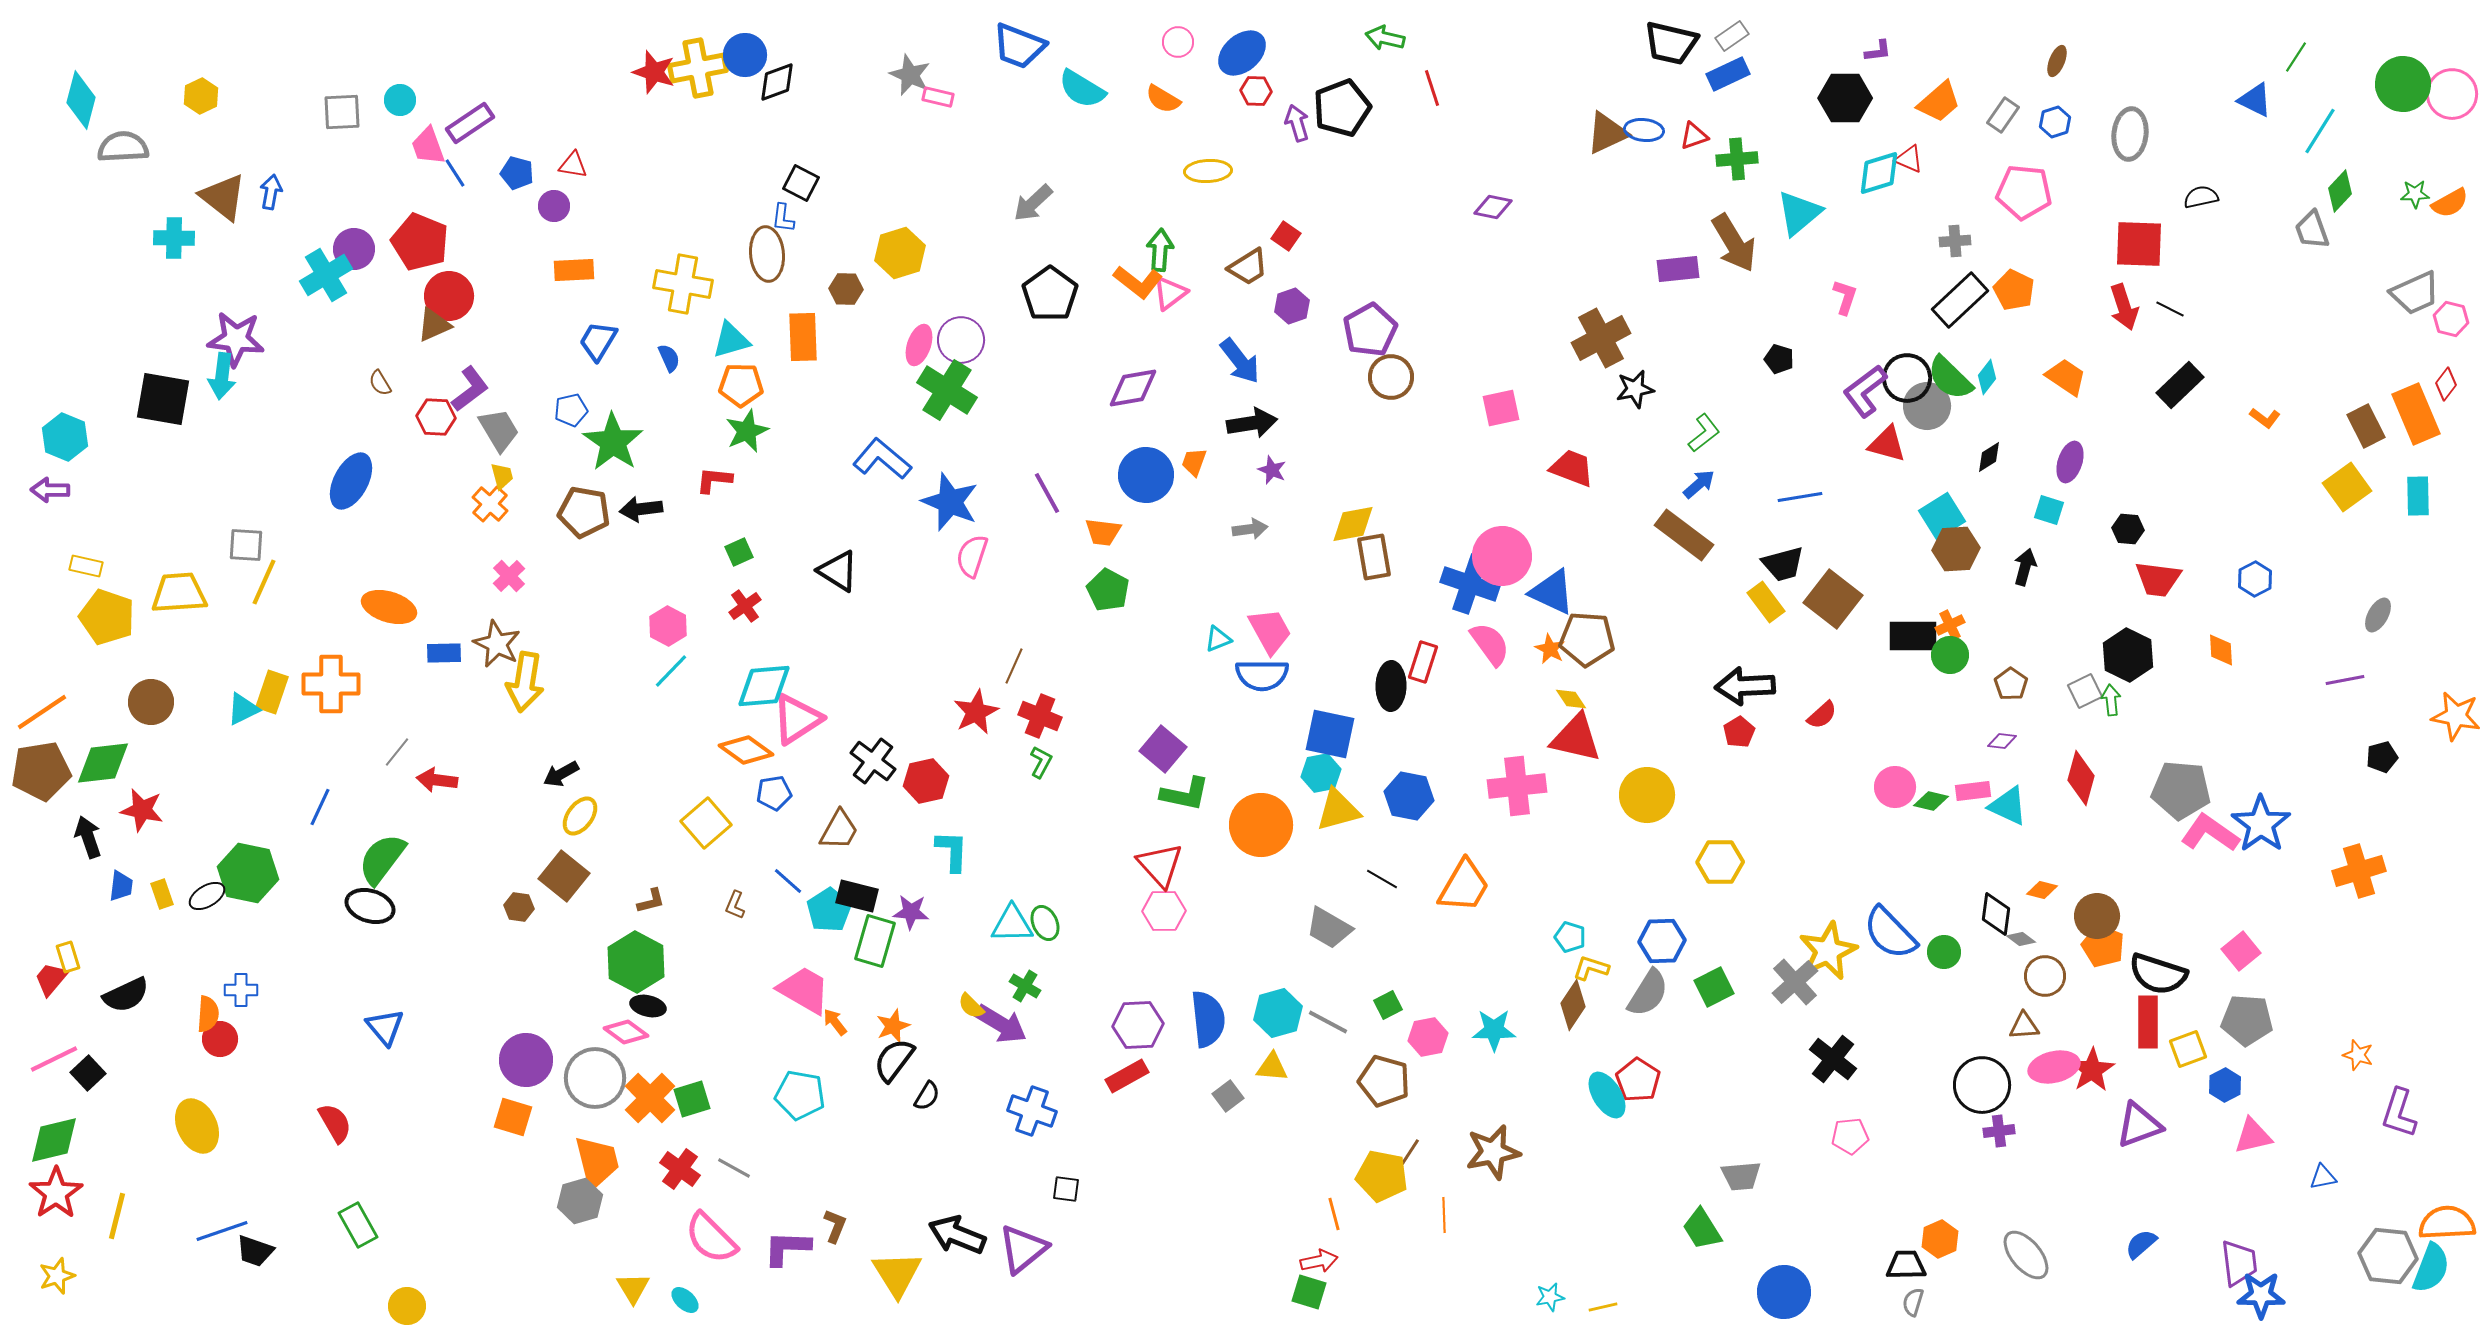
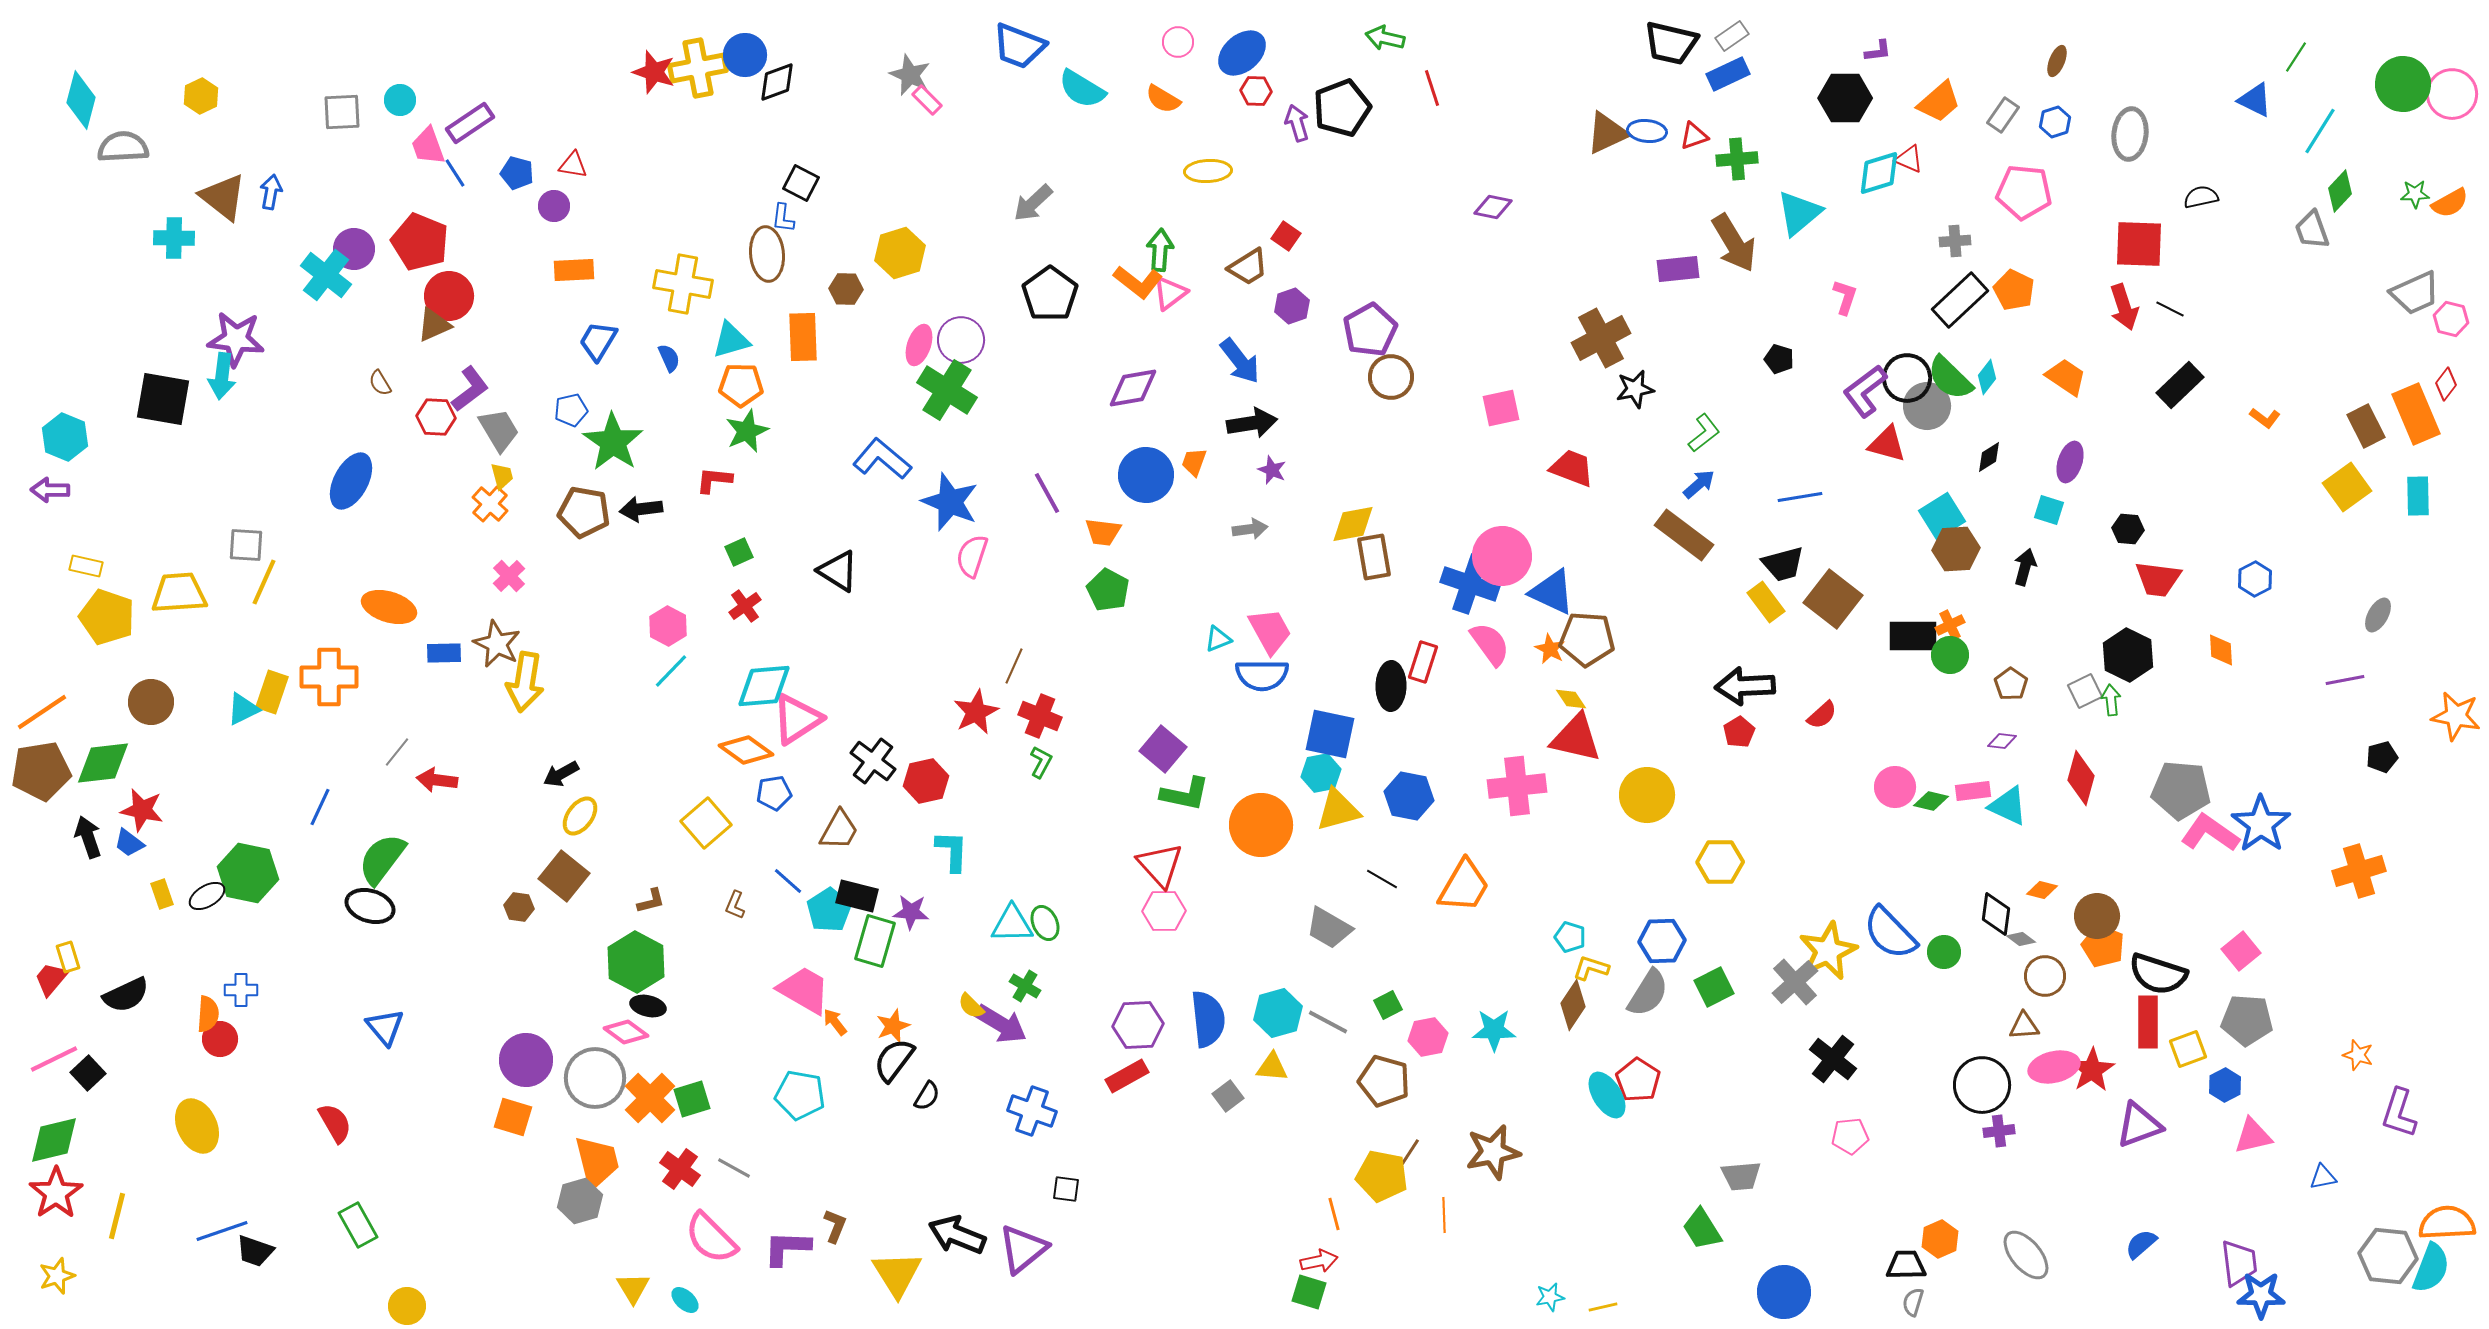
pink rectangle at (938, 97): moved 11 px left, 3 px down; rotated 32 degrees clockwise
blue ellipse at (1644, 130): moved 3 px right, 1 px down
cyan cross at (326, 275): rotated 21 degrees counterclockwise
orange cross at (331, 684): moved 2 px left, 7 px up
blue trapezoid at (121, 886): moved 8 px right, 43 px up; rotated 120 degrees clockwise
